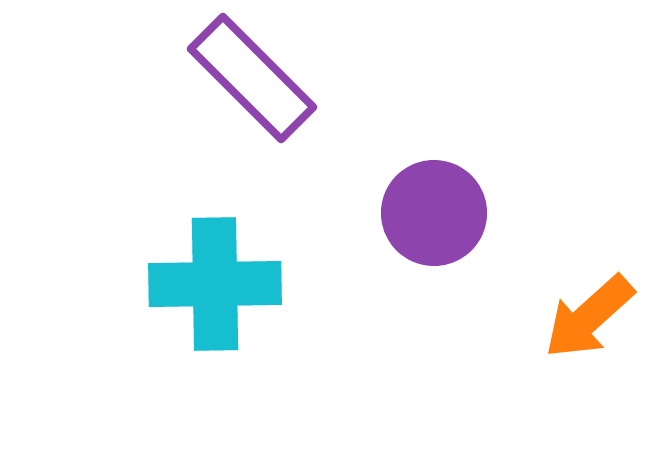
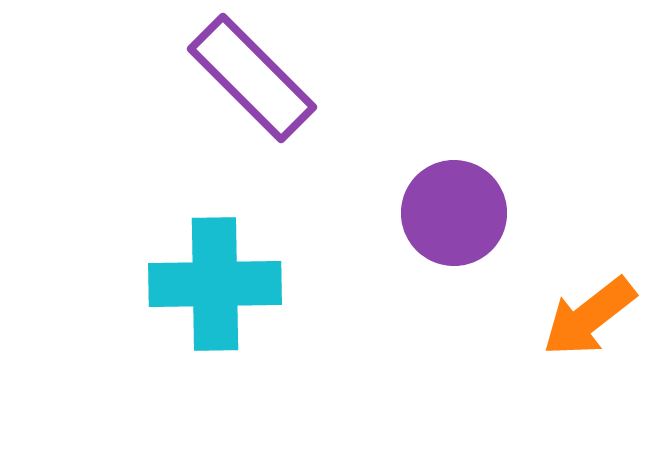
purple circle: moved 20 px right
orange arrow: rotated 4 degrees clockwise
